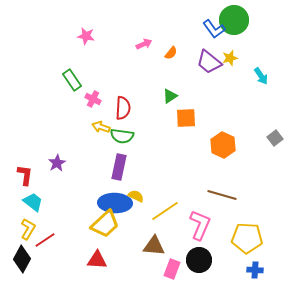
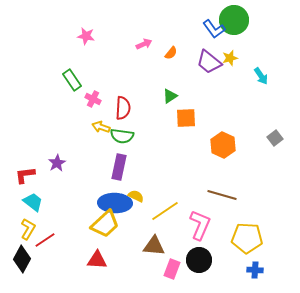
red L-shape: rotated 105 degrees counterclockwise
